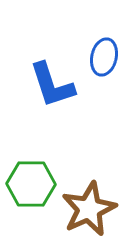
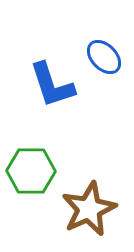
blue ellipse: rotated 57 degrees counterclockwise
green hexagon: moved 13 px up
